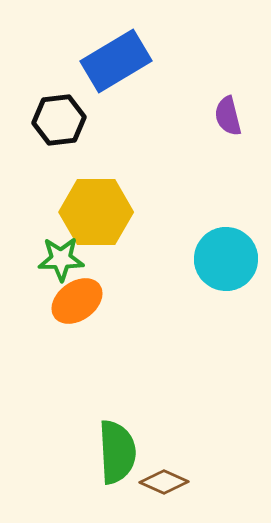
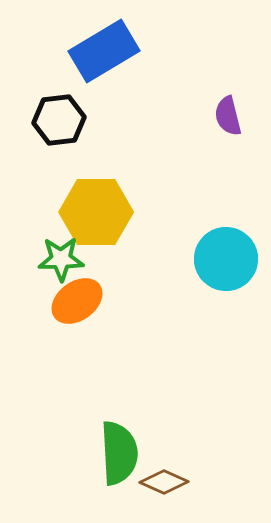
blue rectangle: moved 12 px left, 10 px up
green semicircle: moved 2 px right, 1 px down
